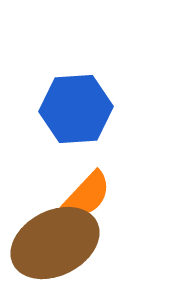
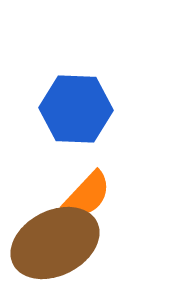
blue hexagon: rotated 6 degrees clockwise
